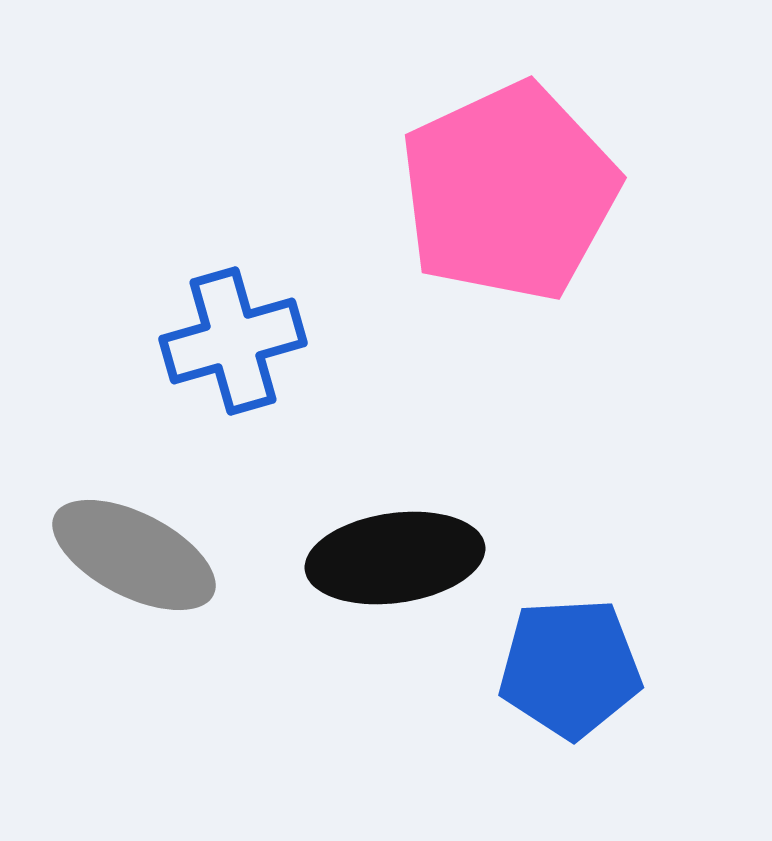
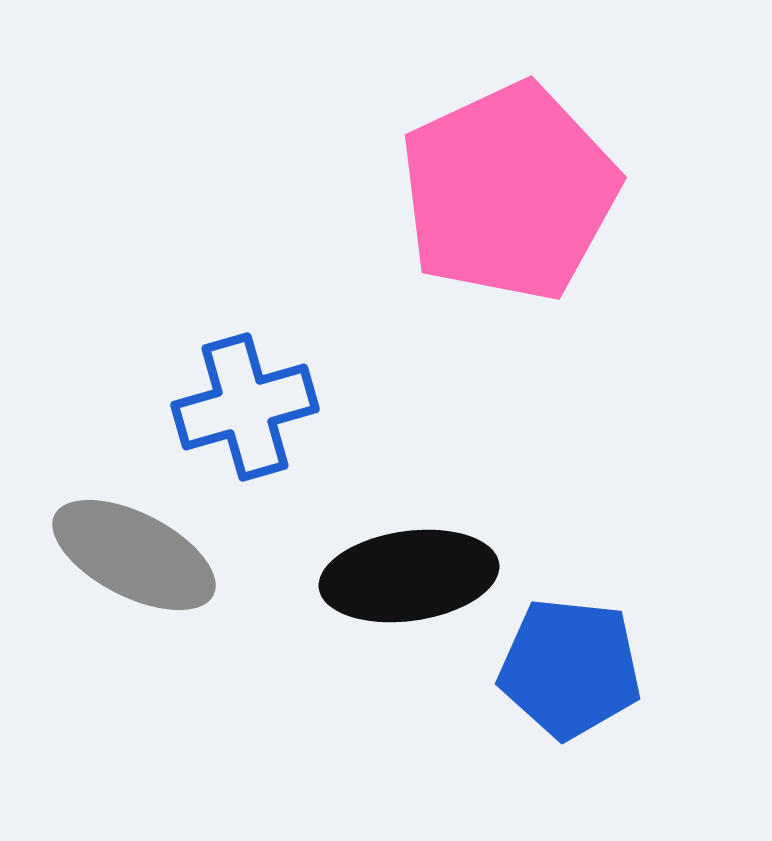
blue cross: moved 12 px right, 66 px down
black ellipse: moved 14 px right, 18 px down
blue pentagon: rotated 9 degrees clockwise
